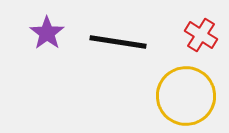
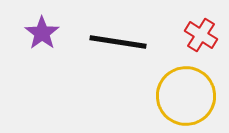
purple star: moved 5 px left
